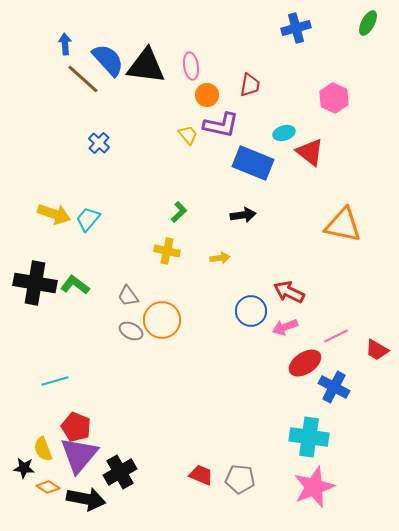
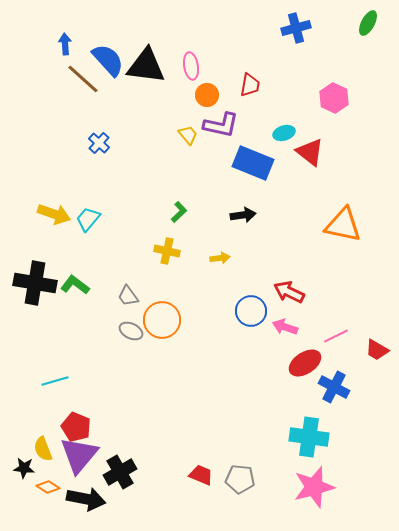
pink arrow at (285, 327): rotated 40 degrees clockwise
pink star at (314, 487): rotated 6 degrees clockwise
